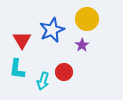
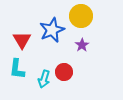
yellow circle: moved 6 px left, 3 px up
cyan arrow: moved 1 px right, 2 px up
